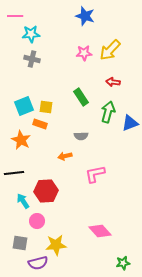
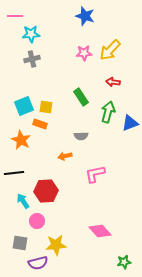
gray cross: rotated 28 degrees counterclockwise
green star: moved 1 px right, 1 px up
